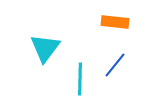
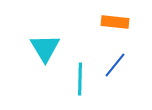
cyan triangle: rotated 8 degrees counterclockwise
